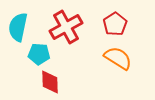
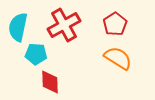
red cross: moved 2 px left, 2 px up
cyan pentagon: moved 3 px left
